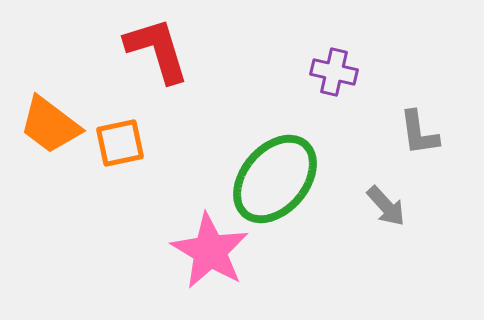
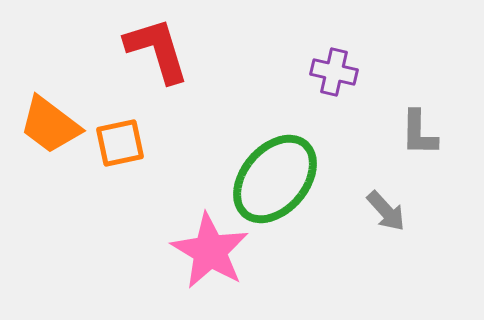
gray L-shape: rotated 9 degrees clockwise
gray arrow: moved 5 px down
